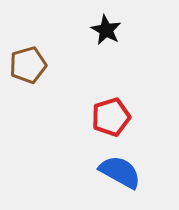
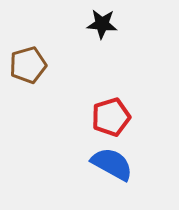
black star: moved 4 px left, 6 px up; rotated 24 degrees counterclockwise
blue semicircle: moved 8 px left, 8 px up
